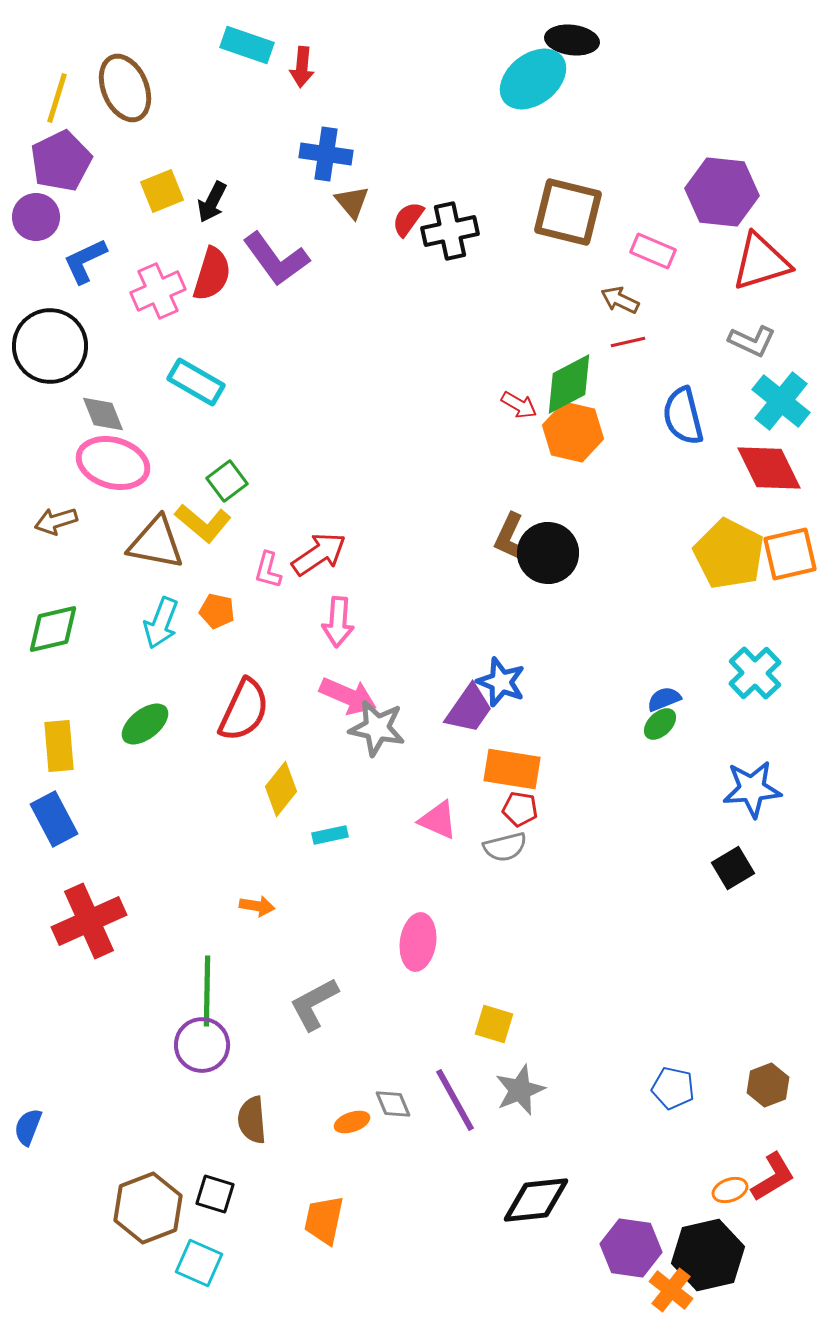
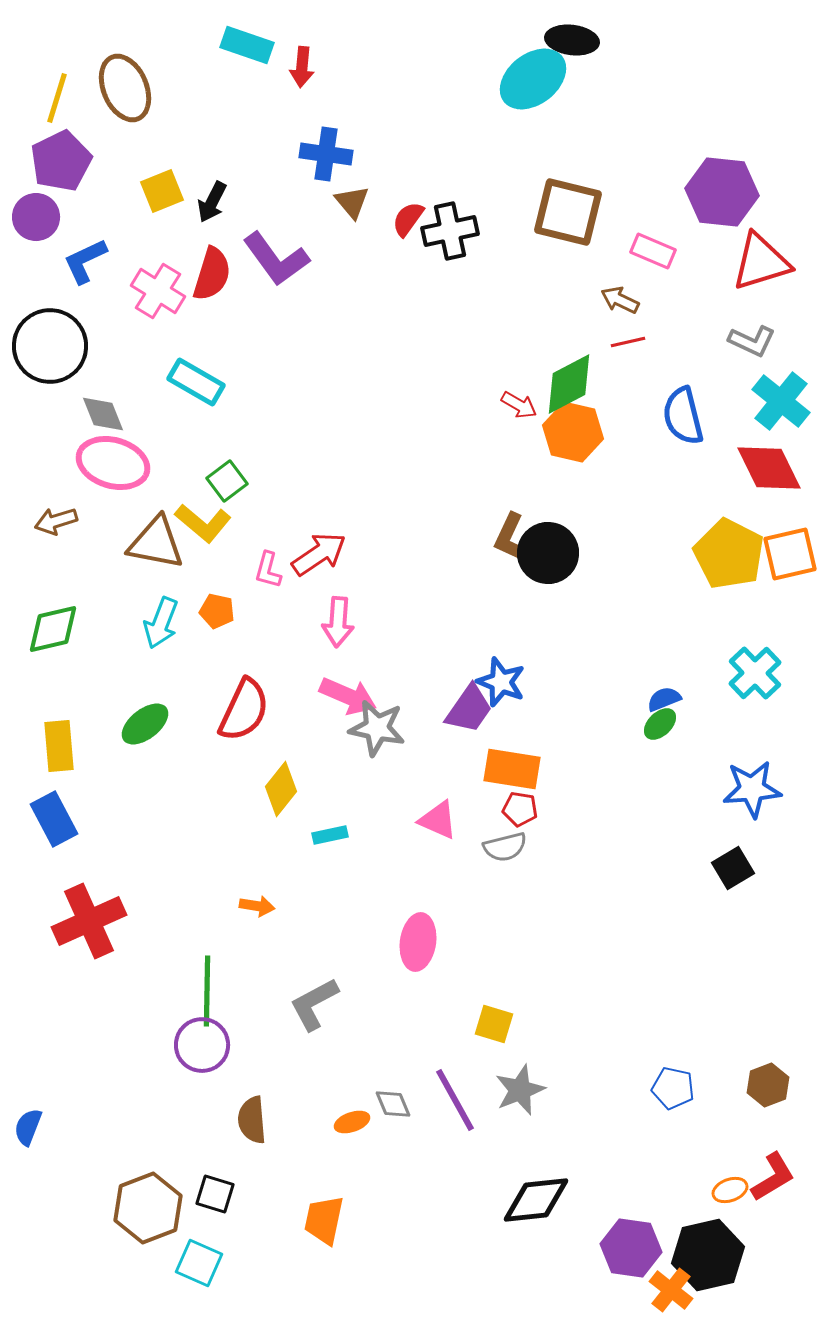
pink cross at (158, 291): rotated 34 degrees counterclockwise
